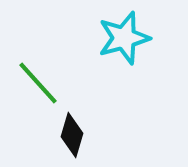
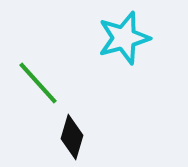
black diamond: moved 2 px down
